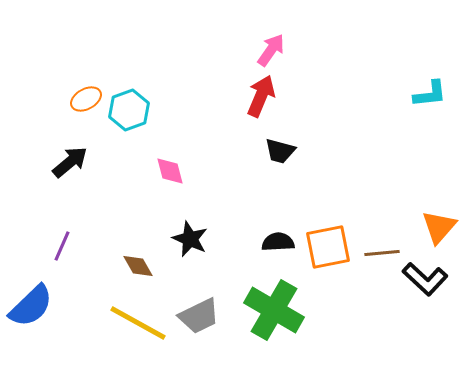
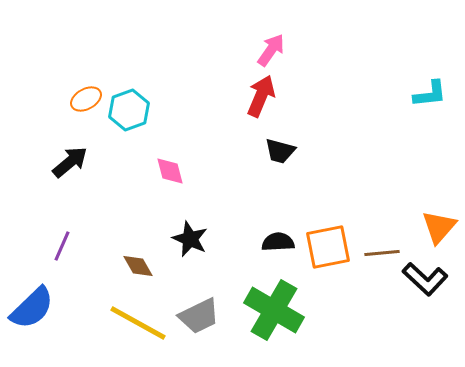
blue semicircle: moved 1 px right, 2 px down
